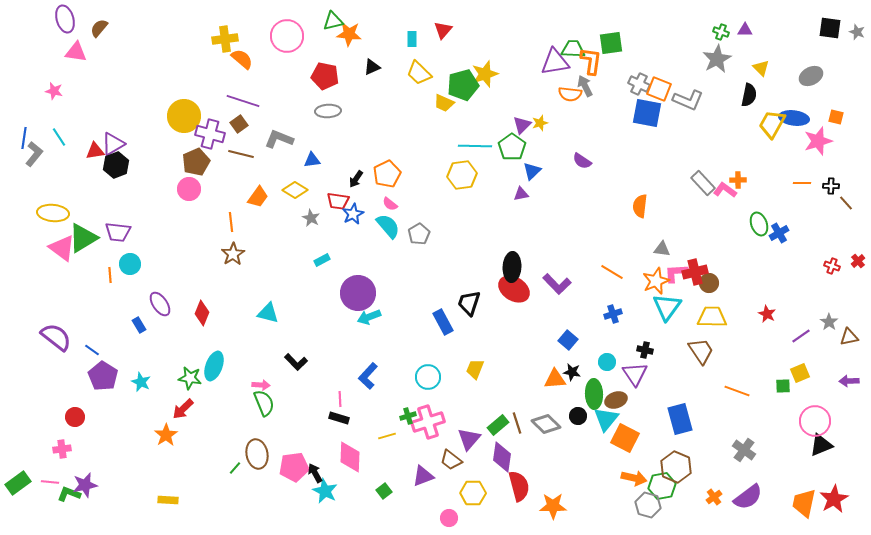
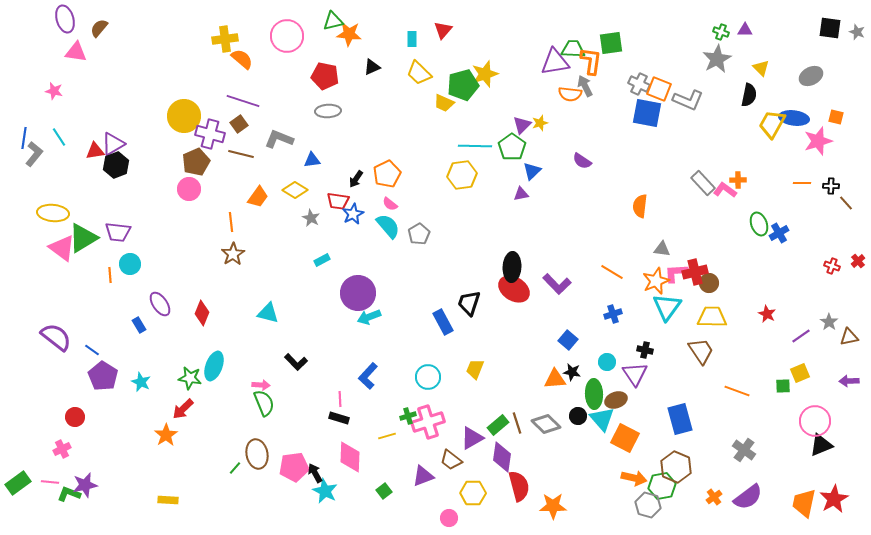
cyan triangle at (606, 419): moved 4 px left; rotated 20 degrees counterclockwise
purple triangle at (469, 439): moved 3 px right, 1 px up; rotated 20 degrees clockwise
pink cross at (62, 449): rotated 18 degrees counterclockwise
